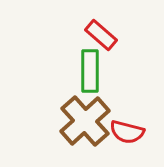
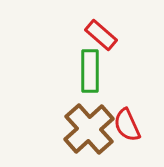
brown cross: moved 4 px right, 8 px down
red semicircle: moved 7 px up; rotated 52 degrees clockwise
